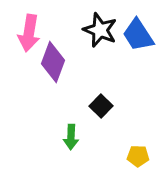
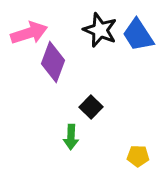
pink arrow: rotated 117 degrees counterclockwise
black square: moved 10 px left, 1 px down
